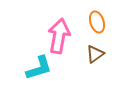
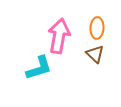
orange ellipse: moved 6 px down; rotated 20 degrees clockwise
brown triangle: rotated 42 degrees counterclockwise
